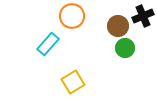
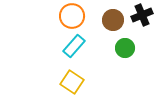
black cross: moved 1 px left, 1 px up
brown circle: moved 5 px left, 6 px up
cyan rectangle: moved 26 px right, 2 px down
yellow square: moved 1 px left; rotated 25 degrees counterclockwise
